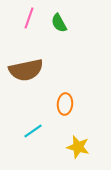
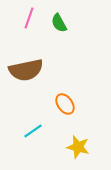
orange ellipse: rotated 40 degrees counterclockwise
